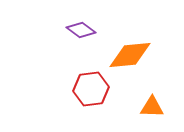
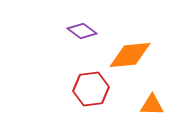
purple diamond: moved 1 px right, 1 px down
orange triangle: moved 2 px up
